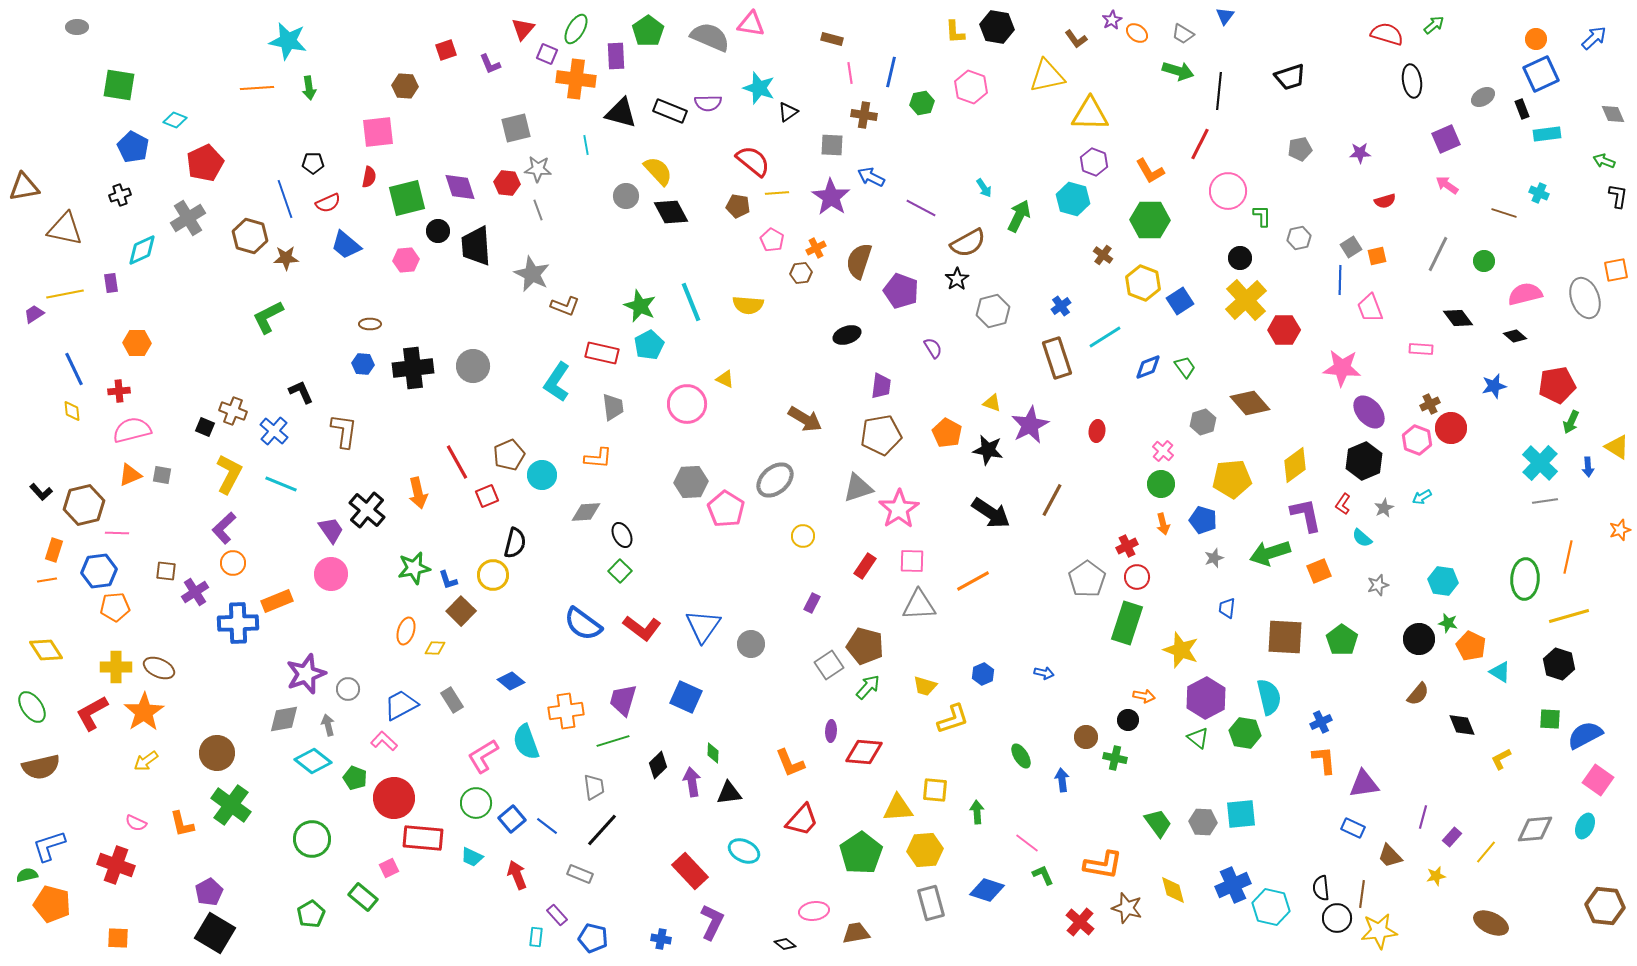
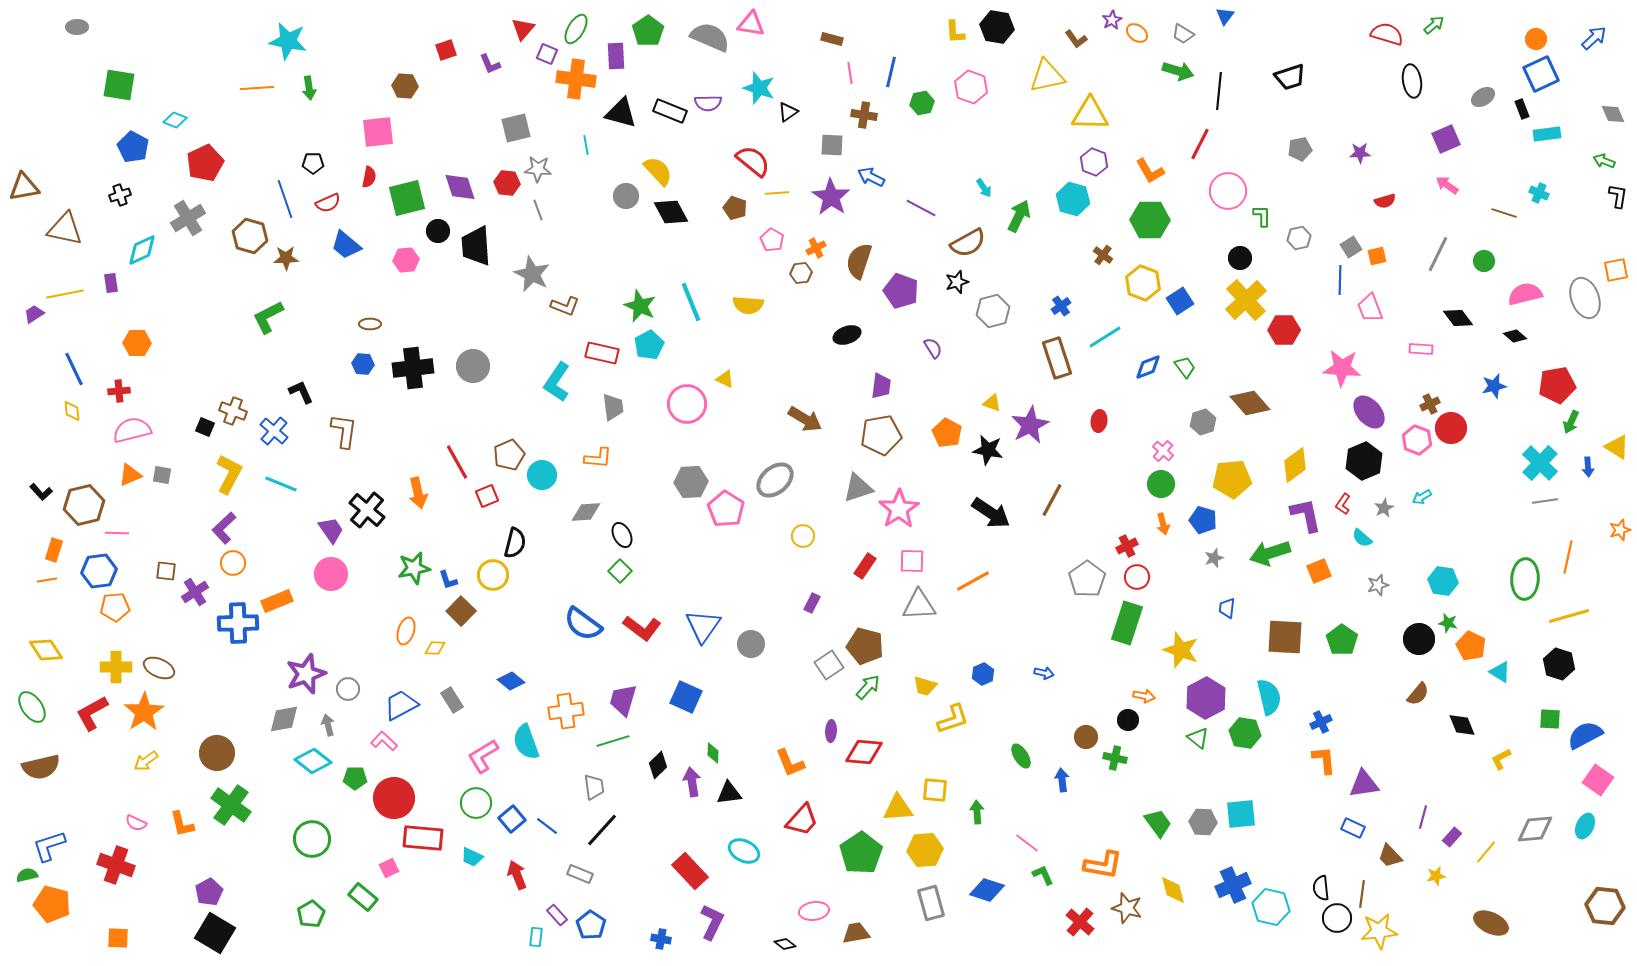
brown pentagon at (738, 206): moved 3 px left, 2 px down; rotated 10 degrees clockwise
black star at (957, 279): moved 3 px down; rotated 15 degrees clockwise
red ellipse at (1097, 431): moved 2 px right, 10 px up
green pentagon at (355, 778): rotated 20 degrees counterclockwise
blue pentagon at (593, 938): moved 2 px left, 13 px up; rotated 20 degrees clockwise
